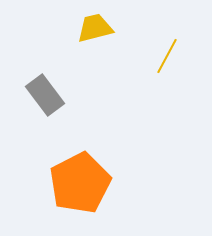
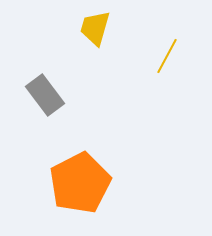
yellow trapezoid: rotated 60 degrees counterclockwise
